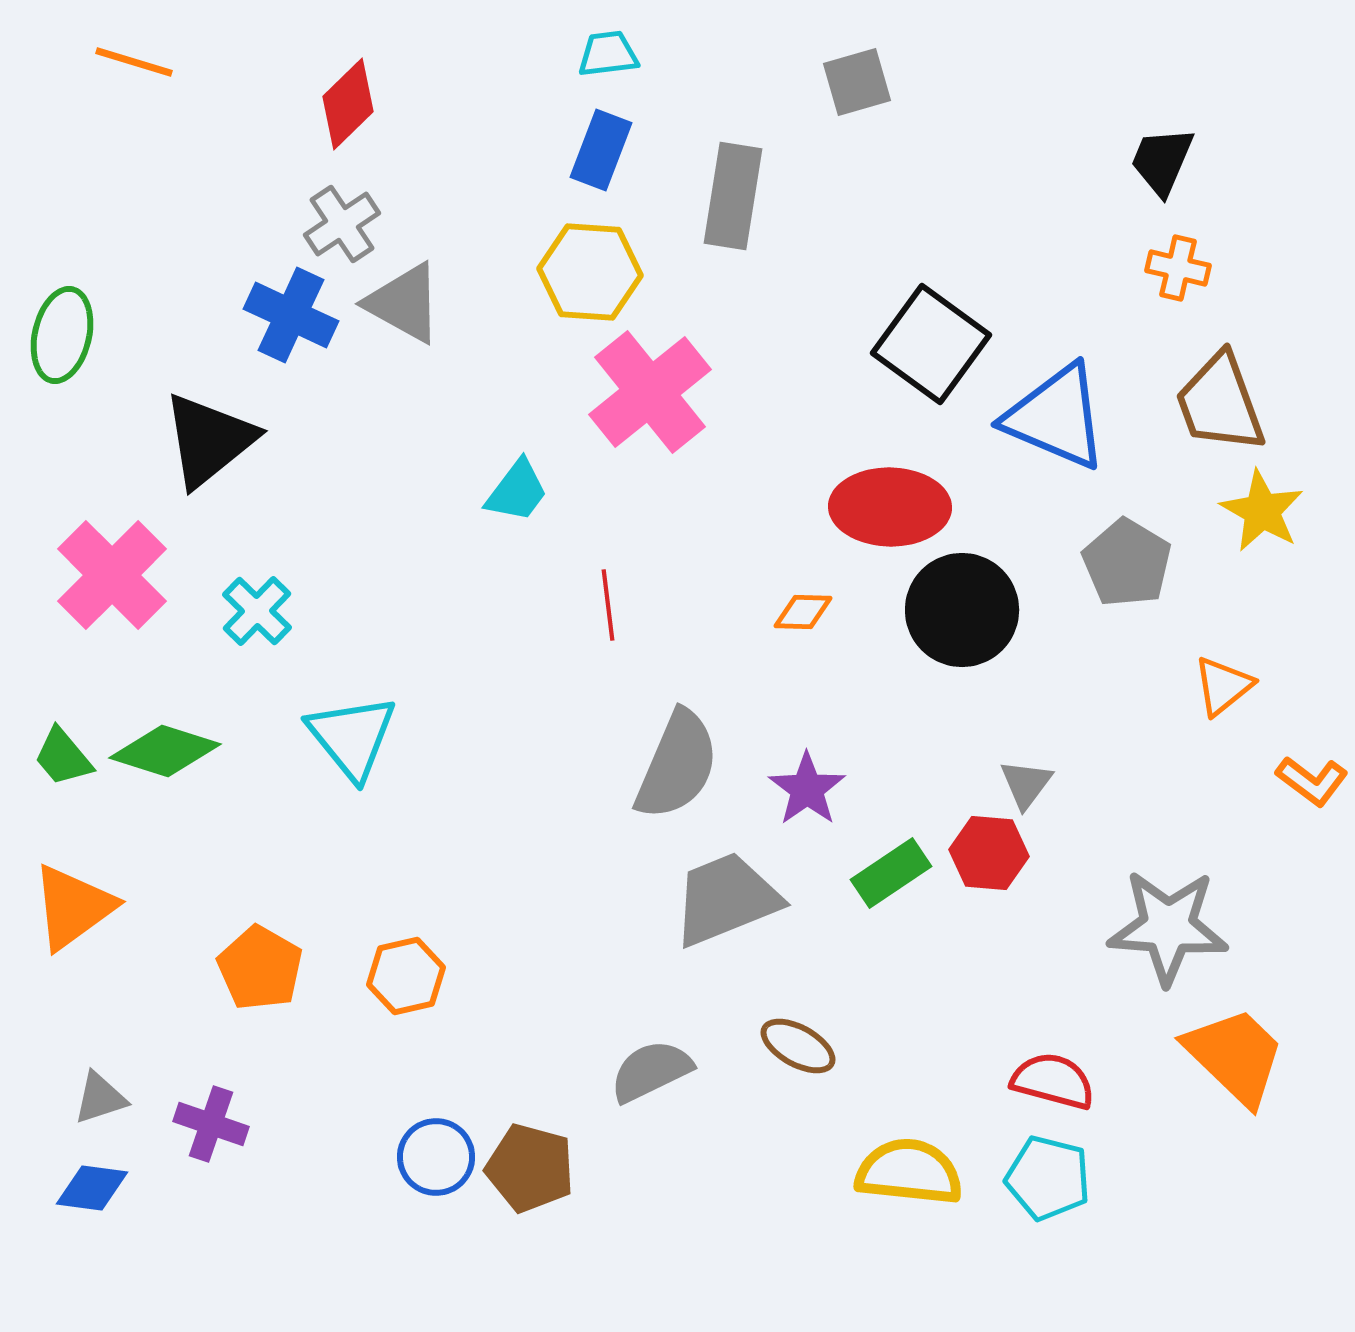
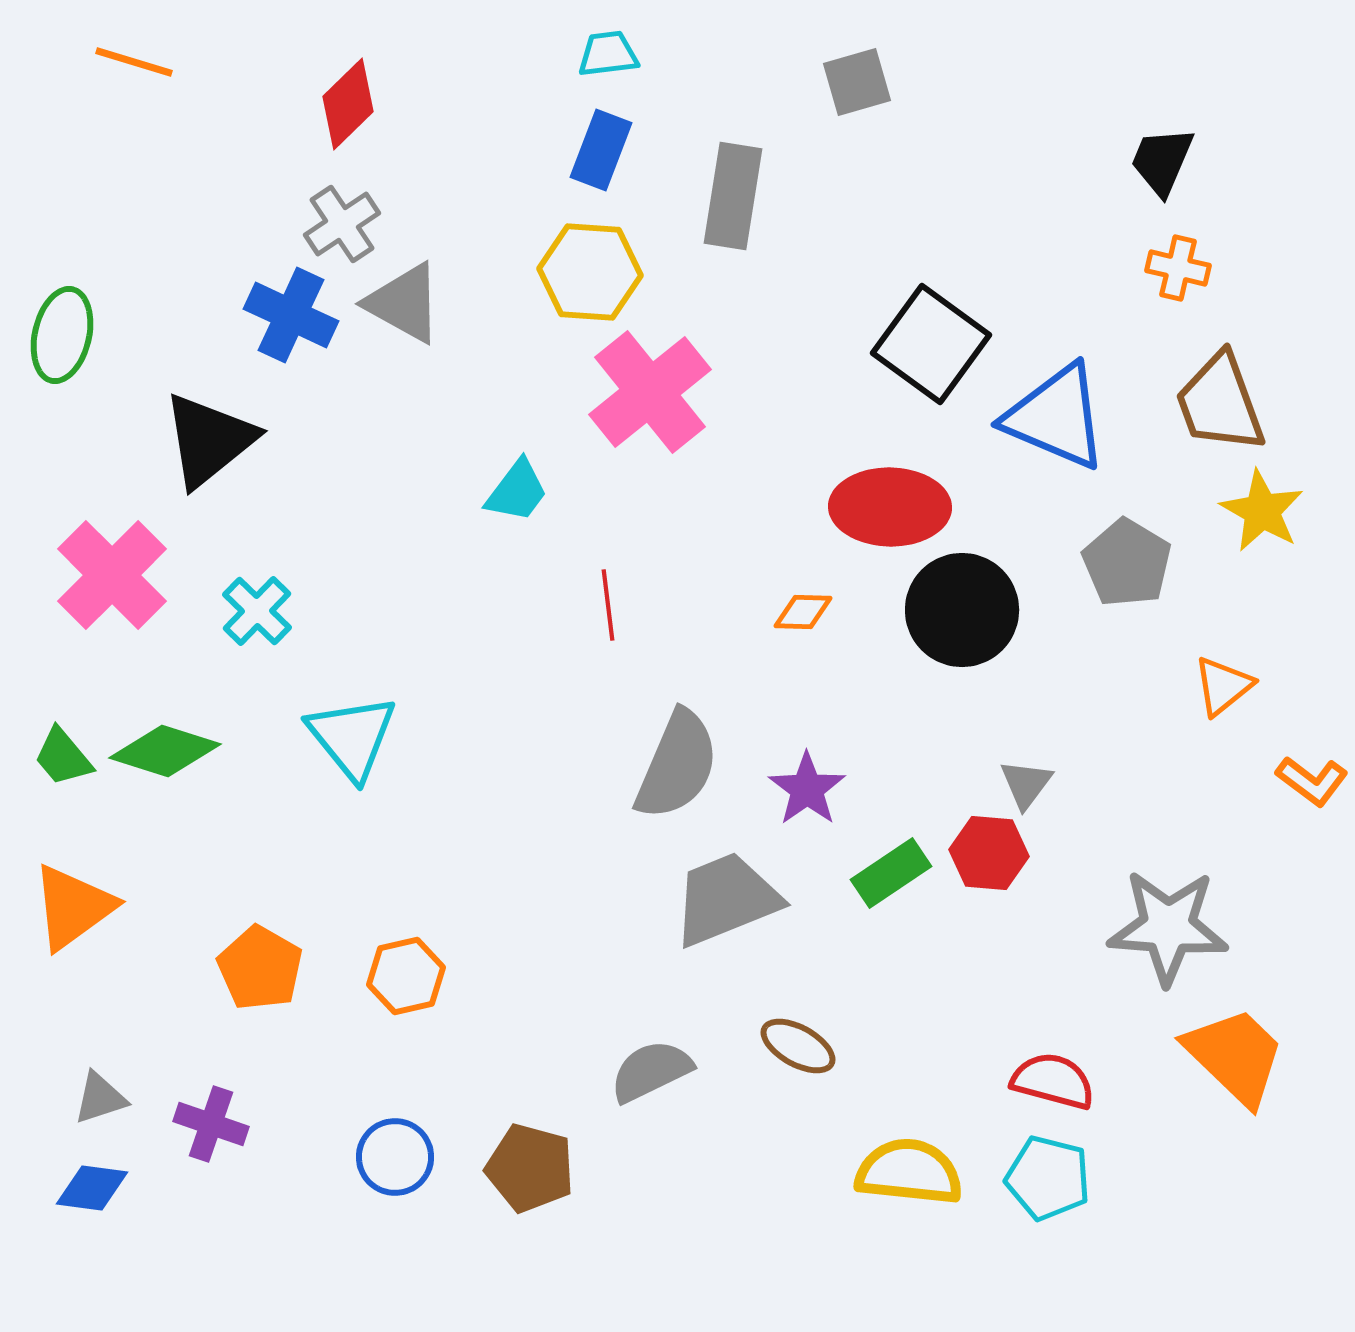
blue circle at (436, 1157): moved 41 px left
